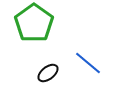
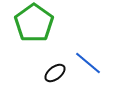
black ellipse: moved 7 px right
